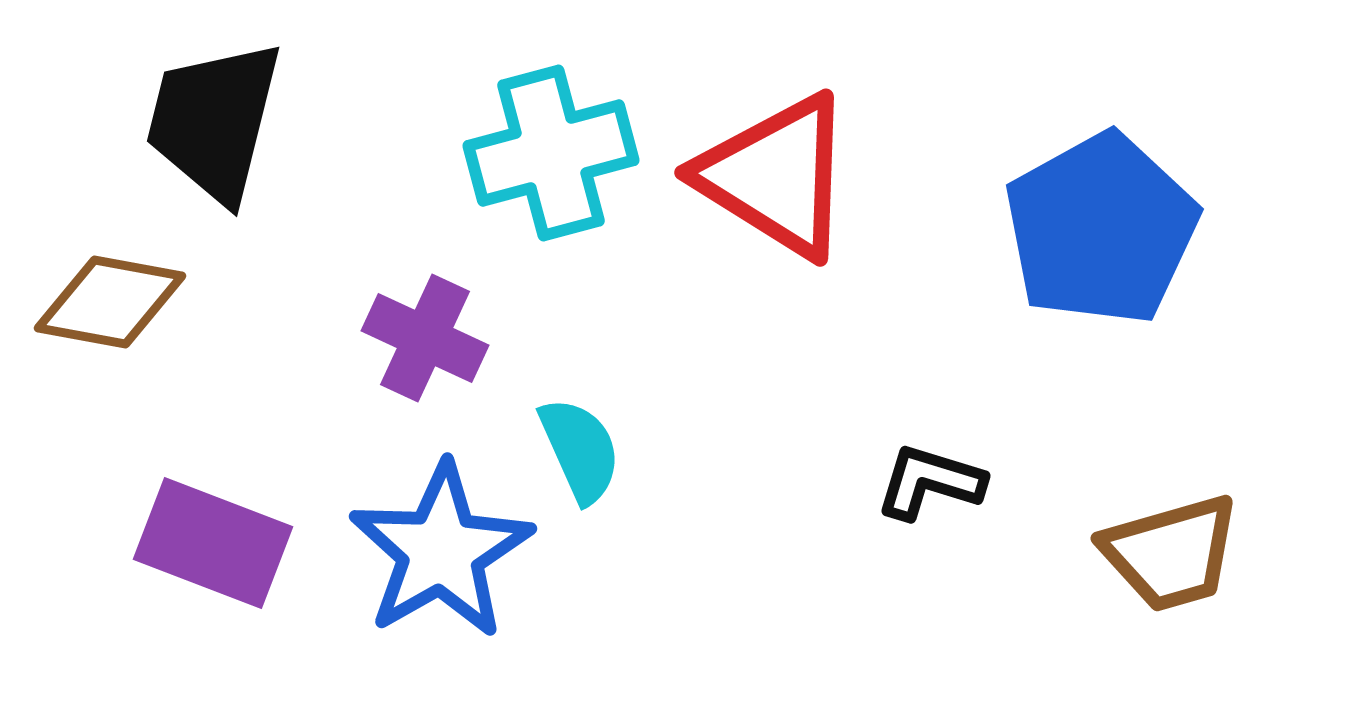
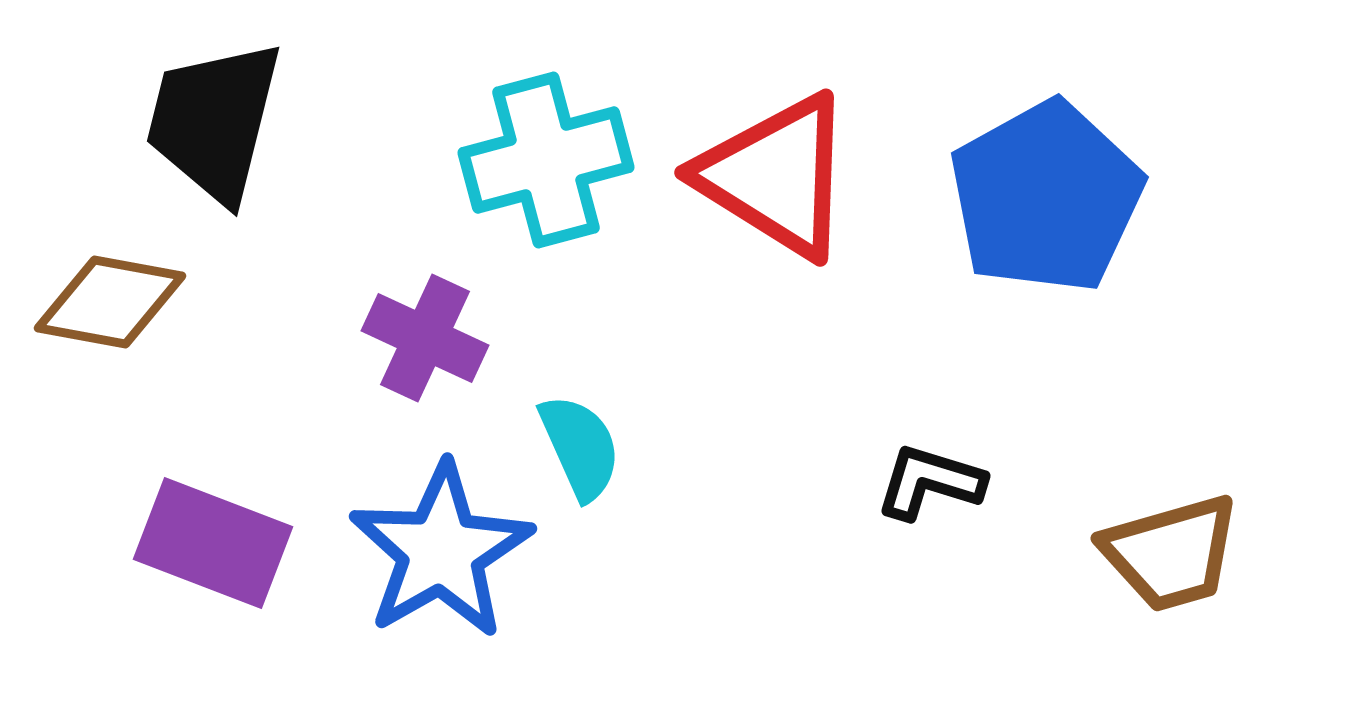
cyan cross: moved 5 px left, 7 px down
blue pentagon: moved 55 px left, 32 px up
cyan semicircle: moved 3 px up
